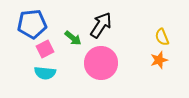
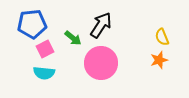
cyan semicircle: moved 1 px left
